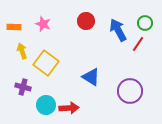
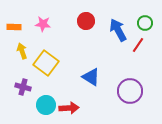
pink star: rotated 14 degrees counterclockwise
red line: moved 1 px down
